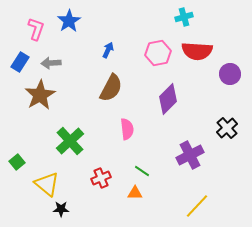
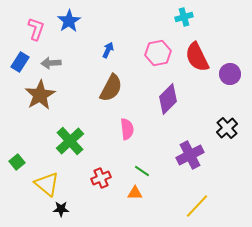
red semicircle: moved 6 px down; rotated 60 degrees clockwise
